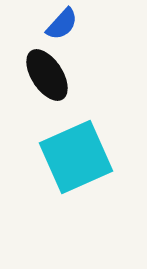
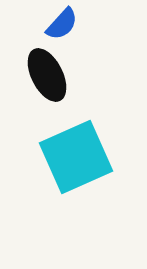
black ellipse: rotated 6 degrees clockwise
